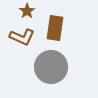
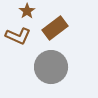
brown rectangle: rotated 45 degrees clockwise
brown L-shape: moved 4 px left, 1 px up
